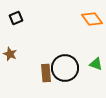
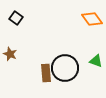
black square: rotated 32 degrees counterclockwise
green triangle: moved 3 px up
